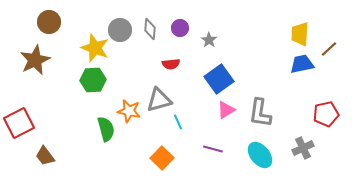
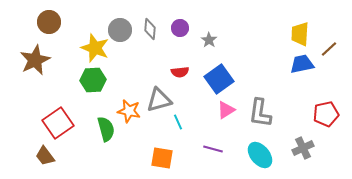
red semicircle: moved 9 px right, 8 px down
red square: moved 39 px right; rotated 8 degrees counterclockwise
orange square: rotated 35 degrees counterclockwise
